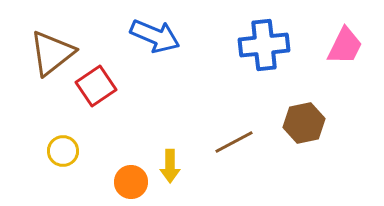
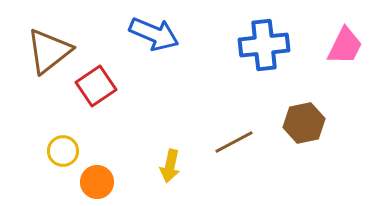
blue arrow: moved 1 px left, 2 px up
brown triangle: moved 3 px left, 2 px up
yellow arrow: rotated 12 degrees clockwise
orange circle: moved 34 px left
